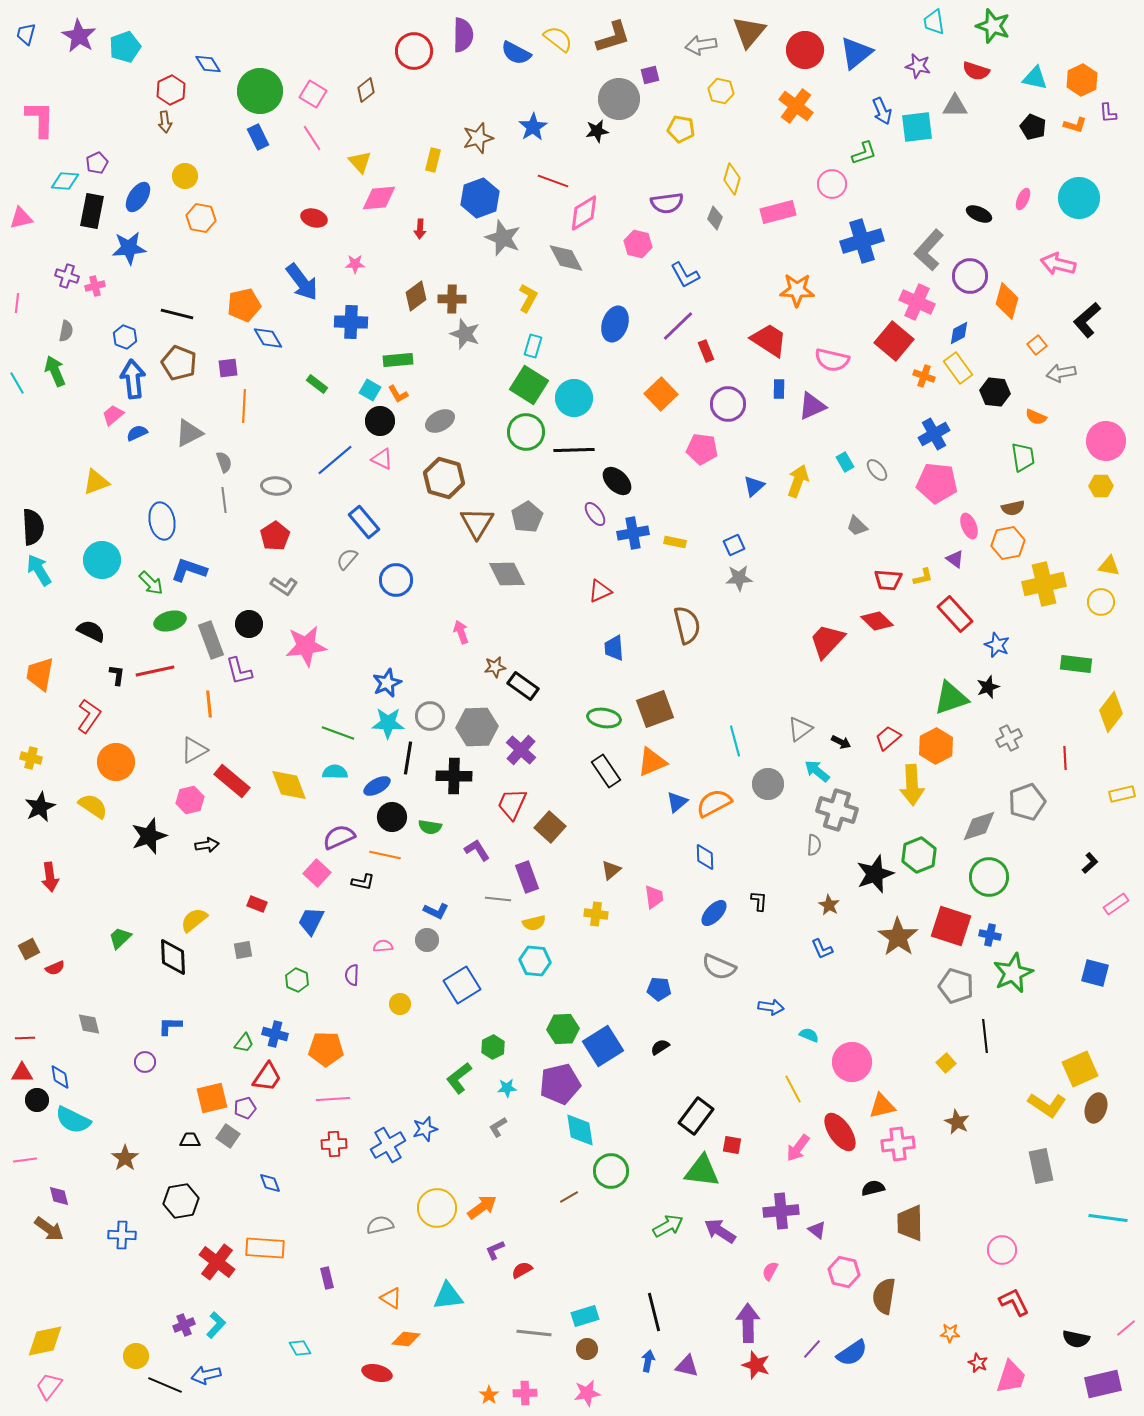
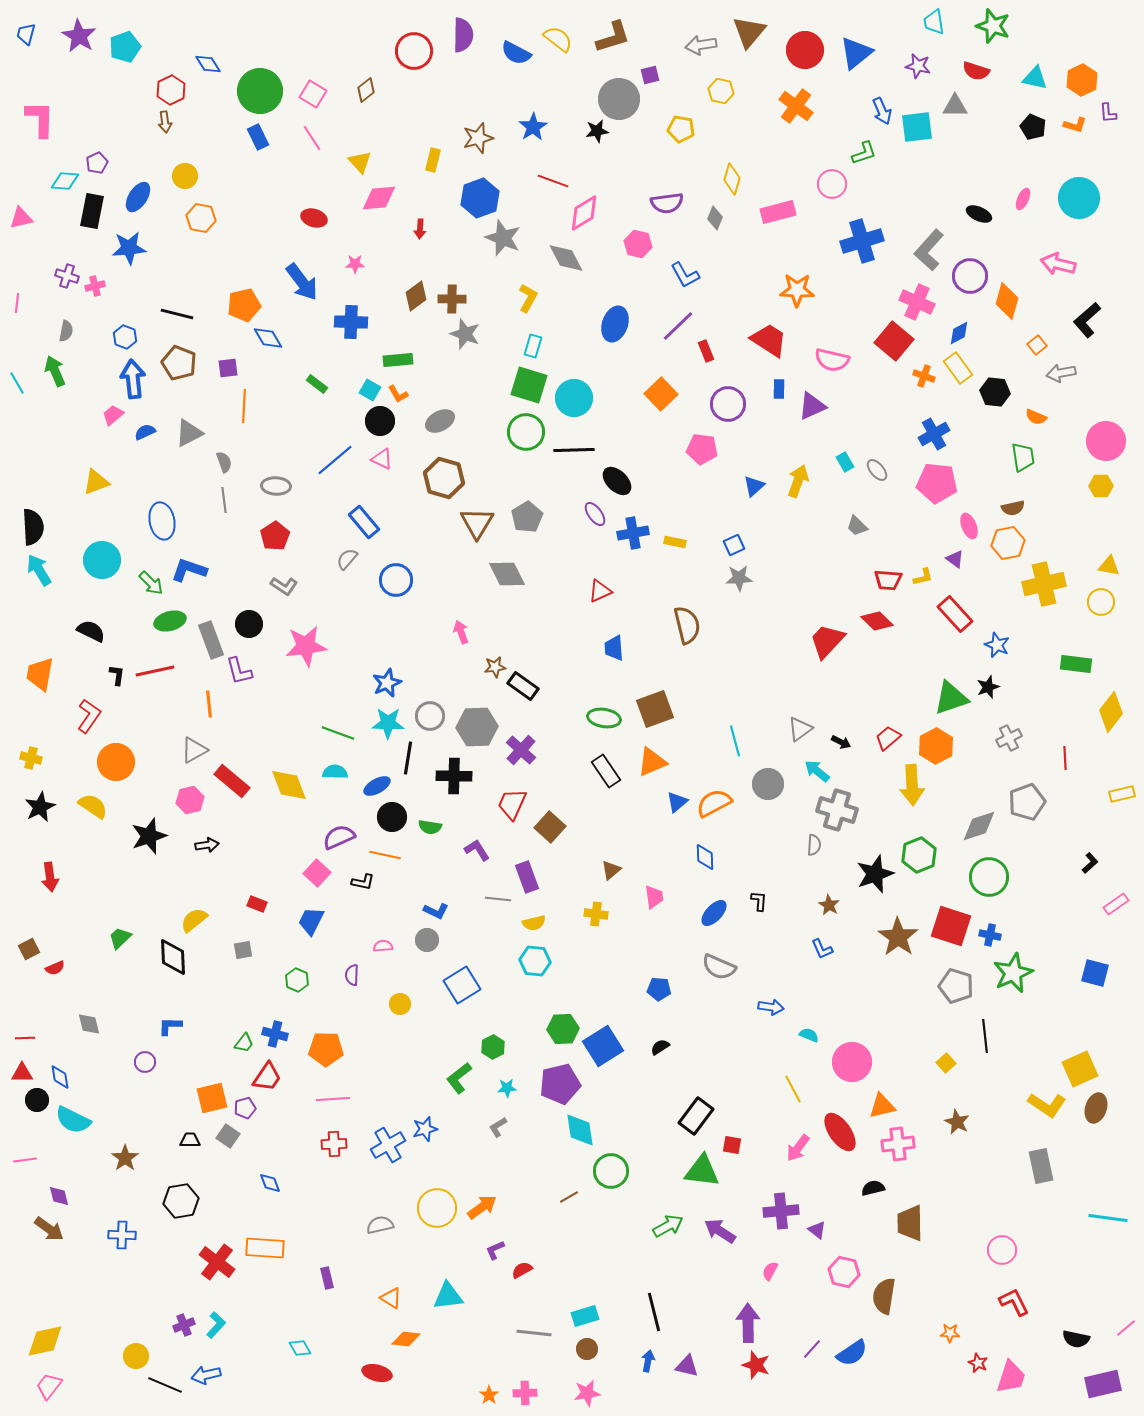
green square at (529, 385): rotated 15 degrees counterclockwise
blue semicircle at (137, 433): moved 8 px right, 1 px up
